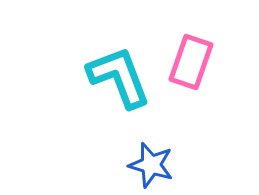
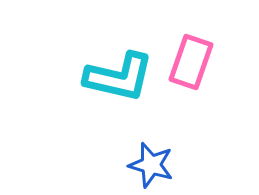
cyan L-shape: rotated 124 degrees clockwise
